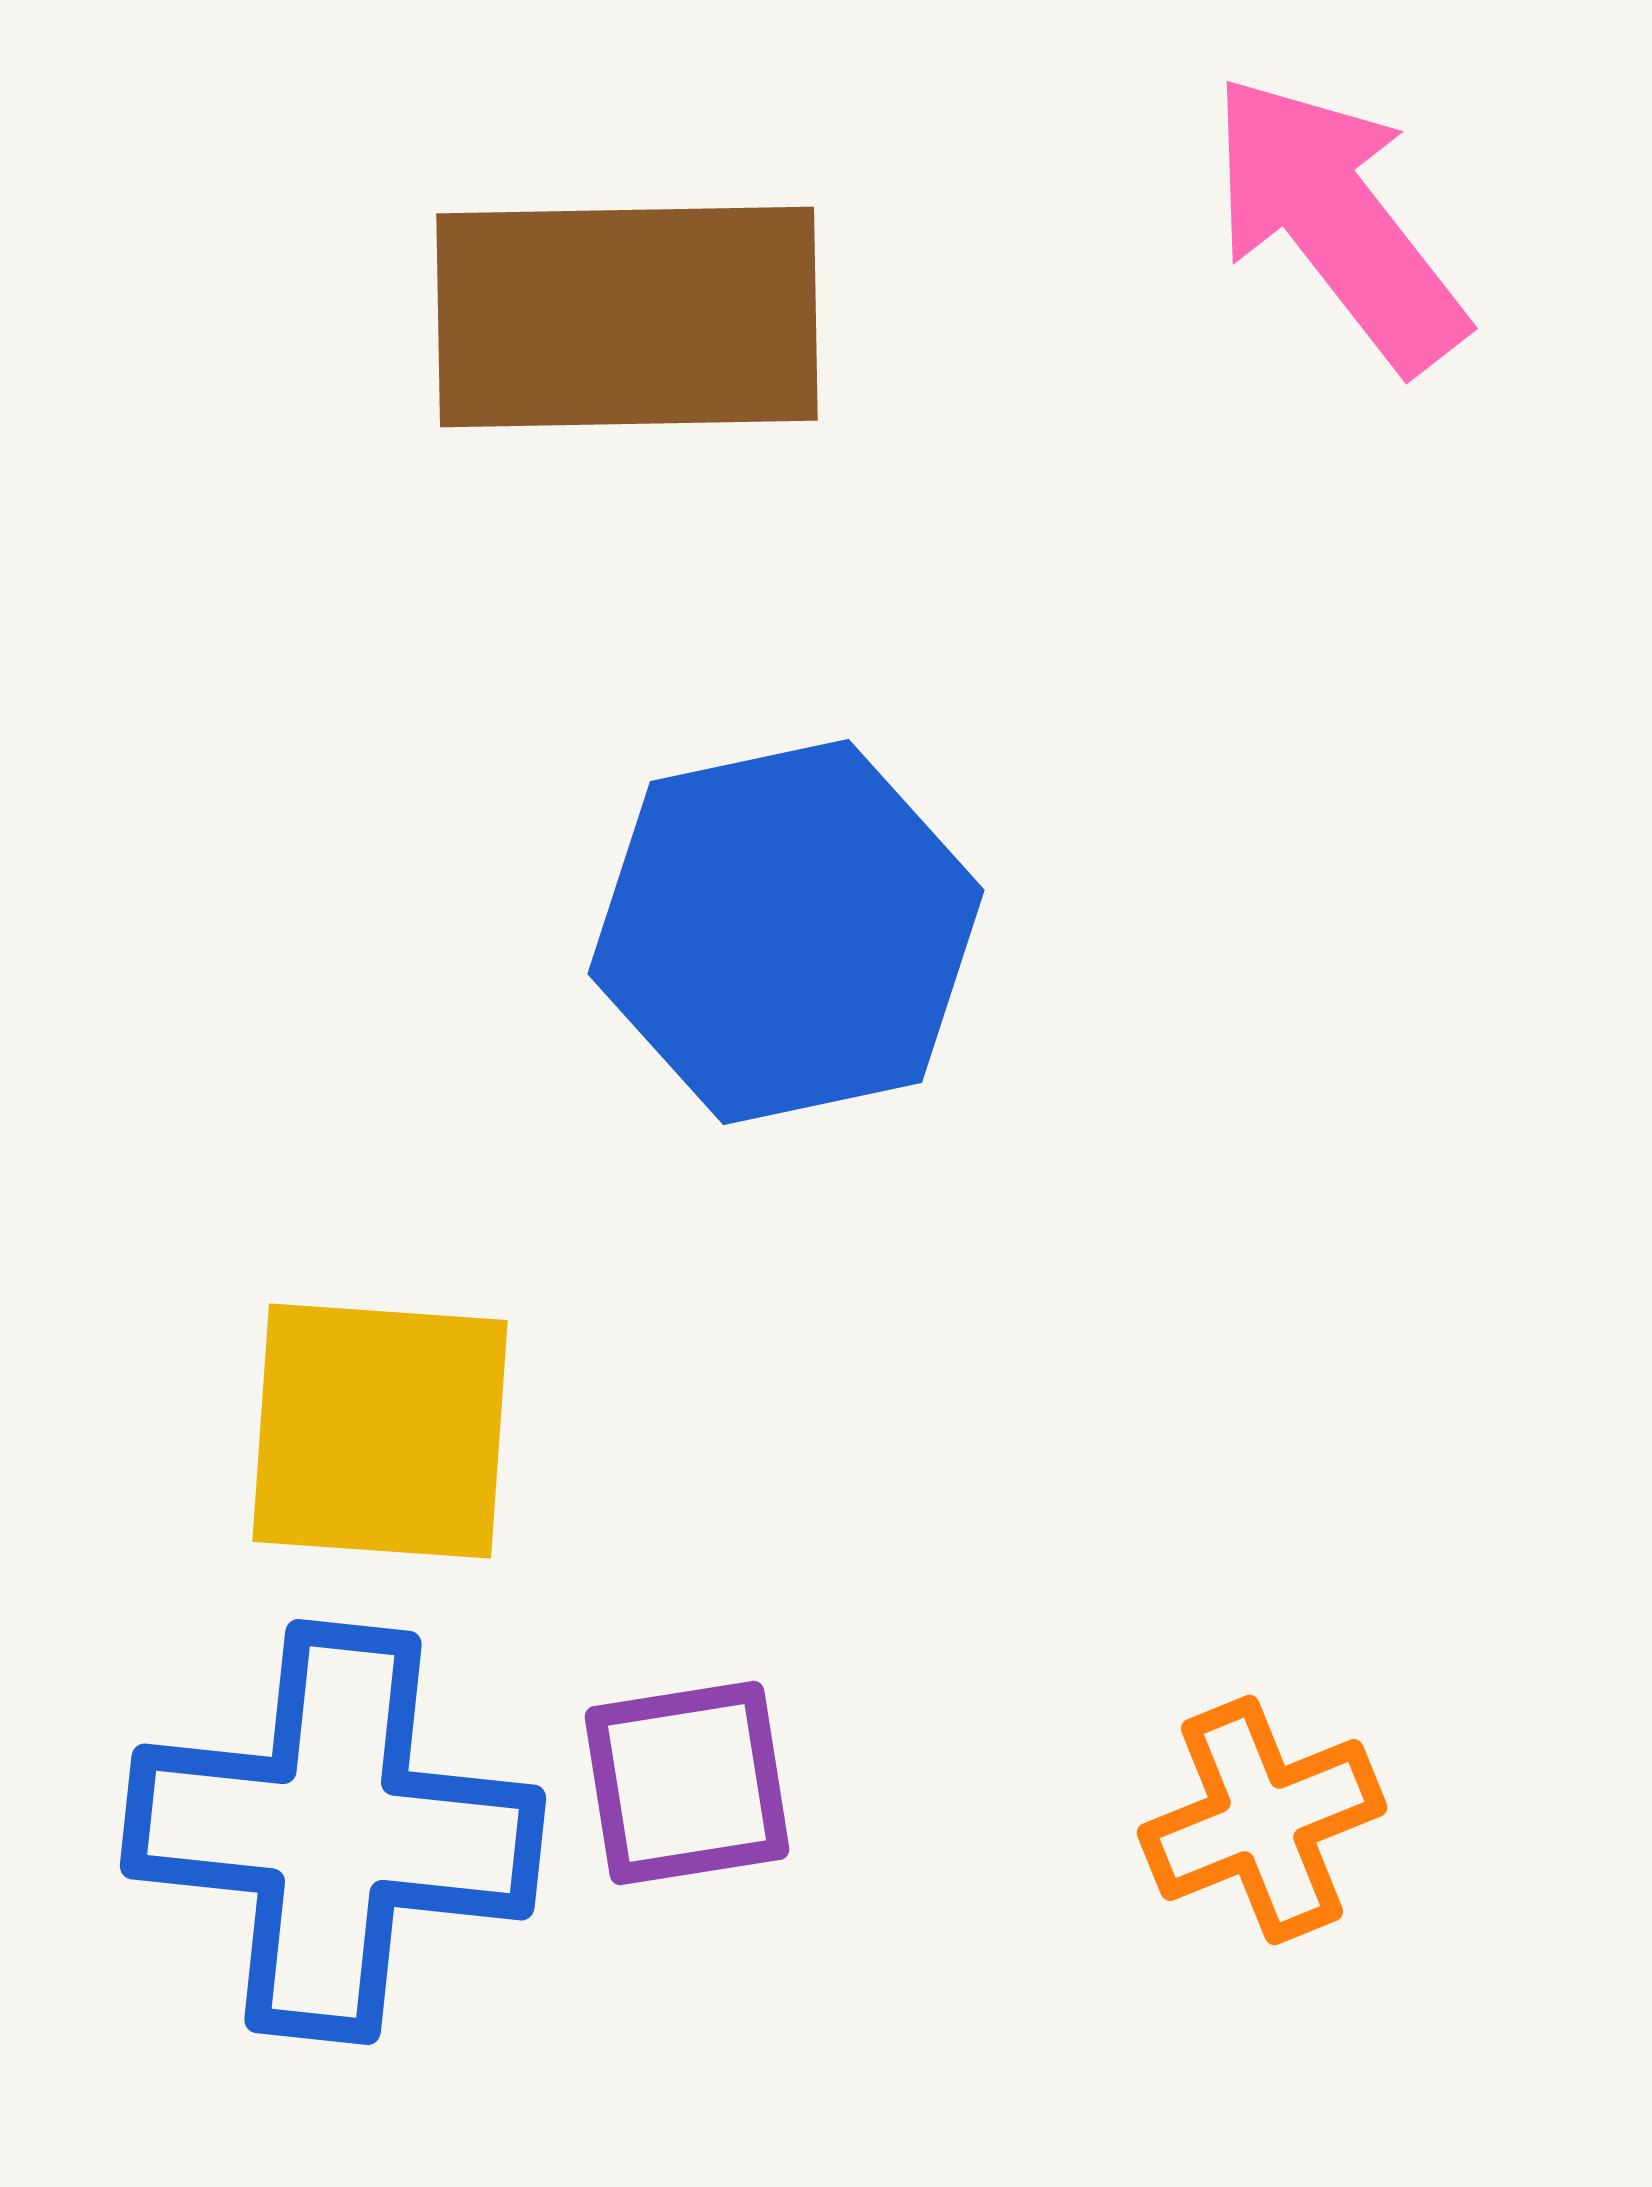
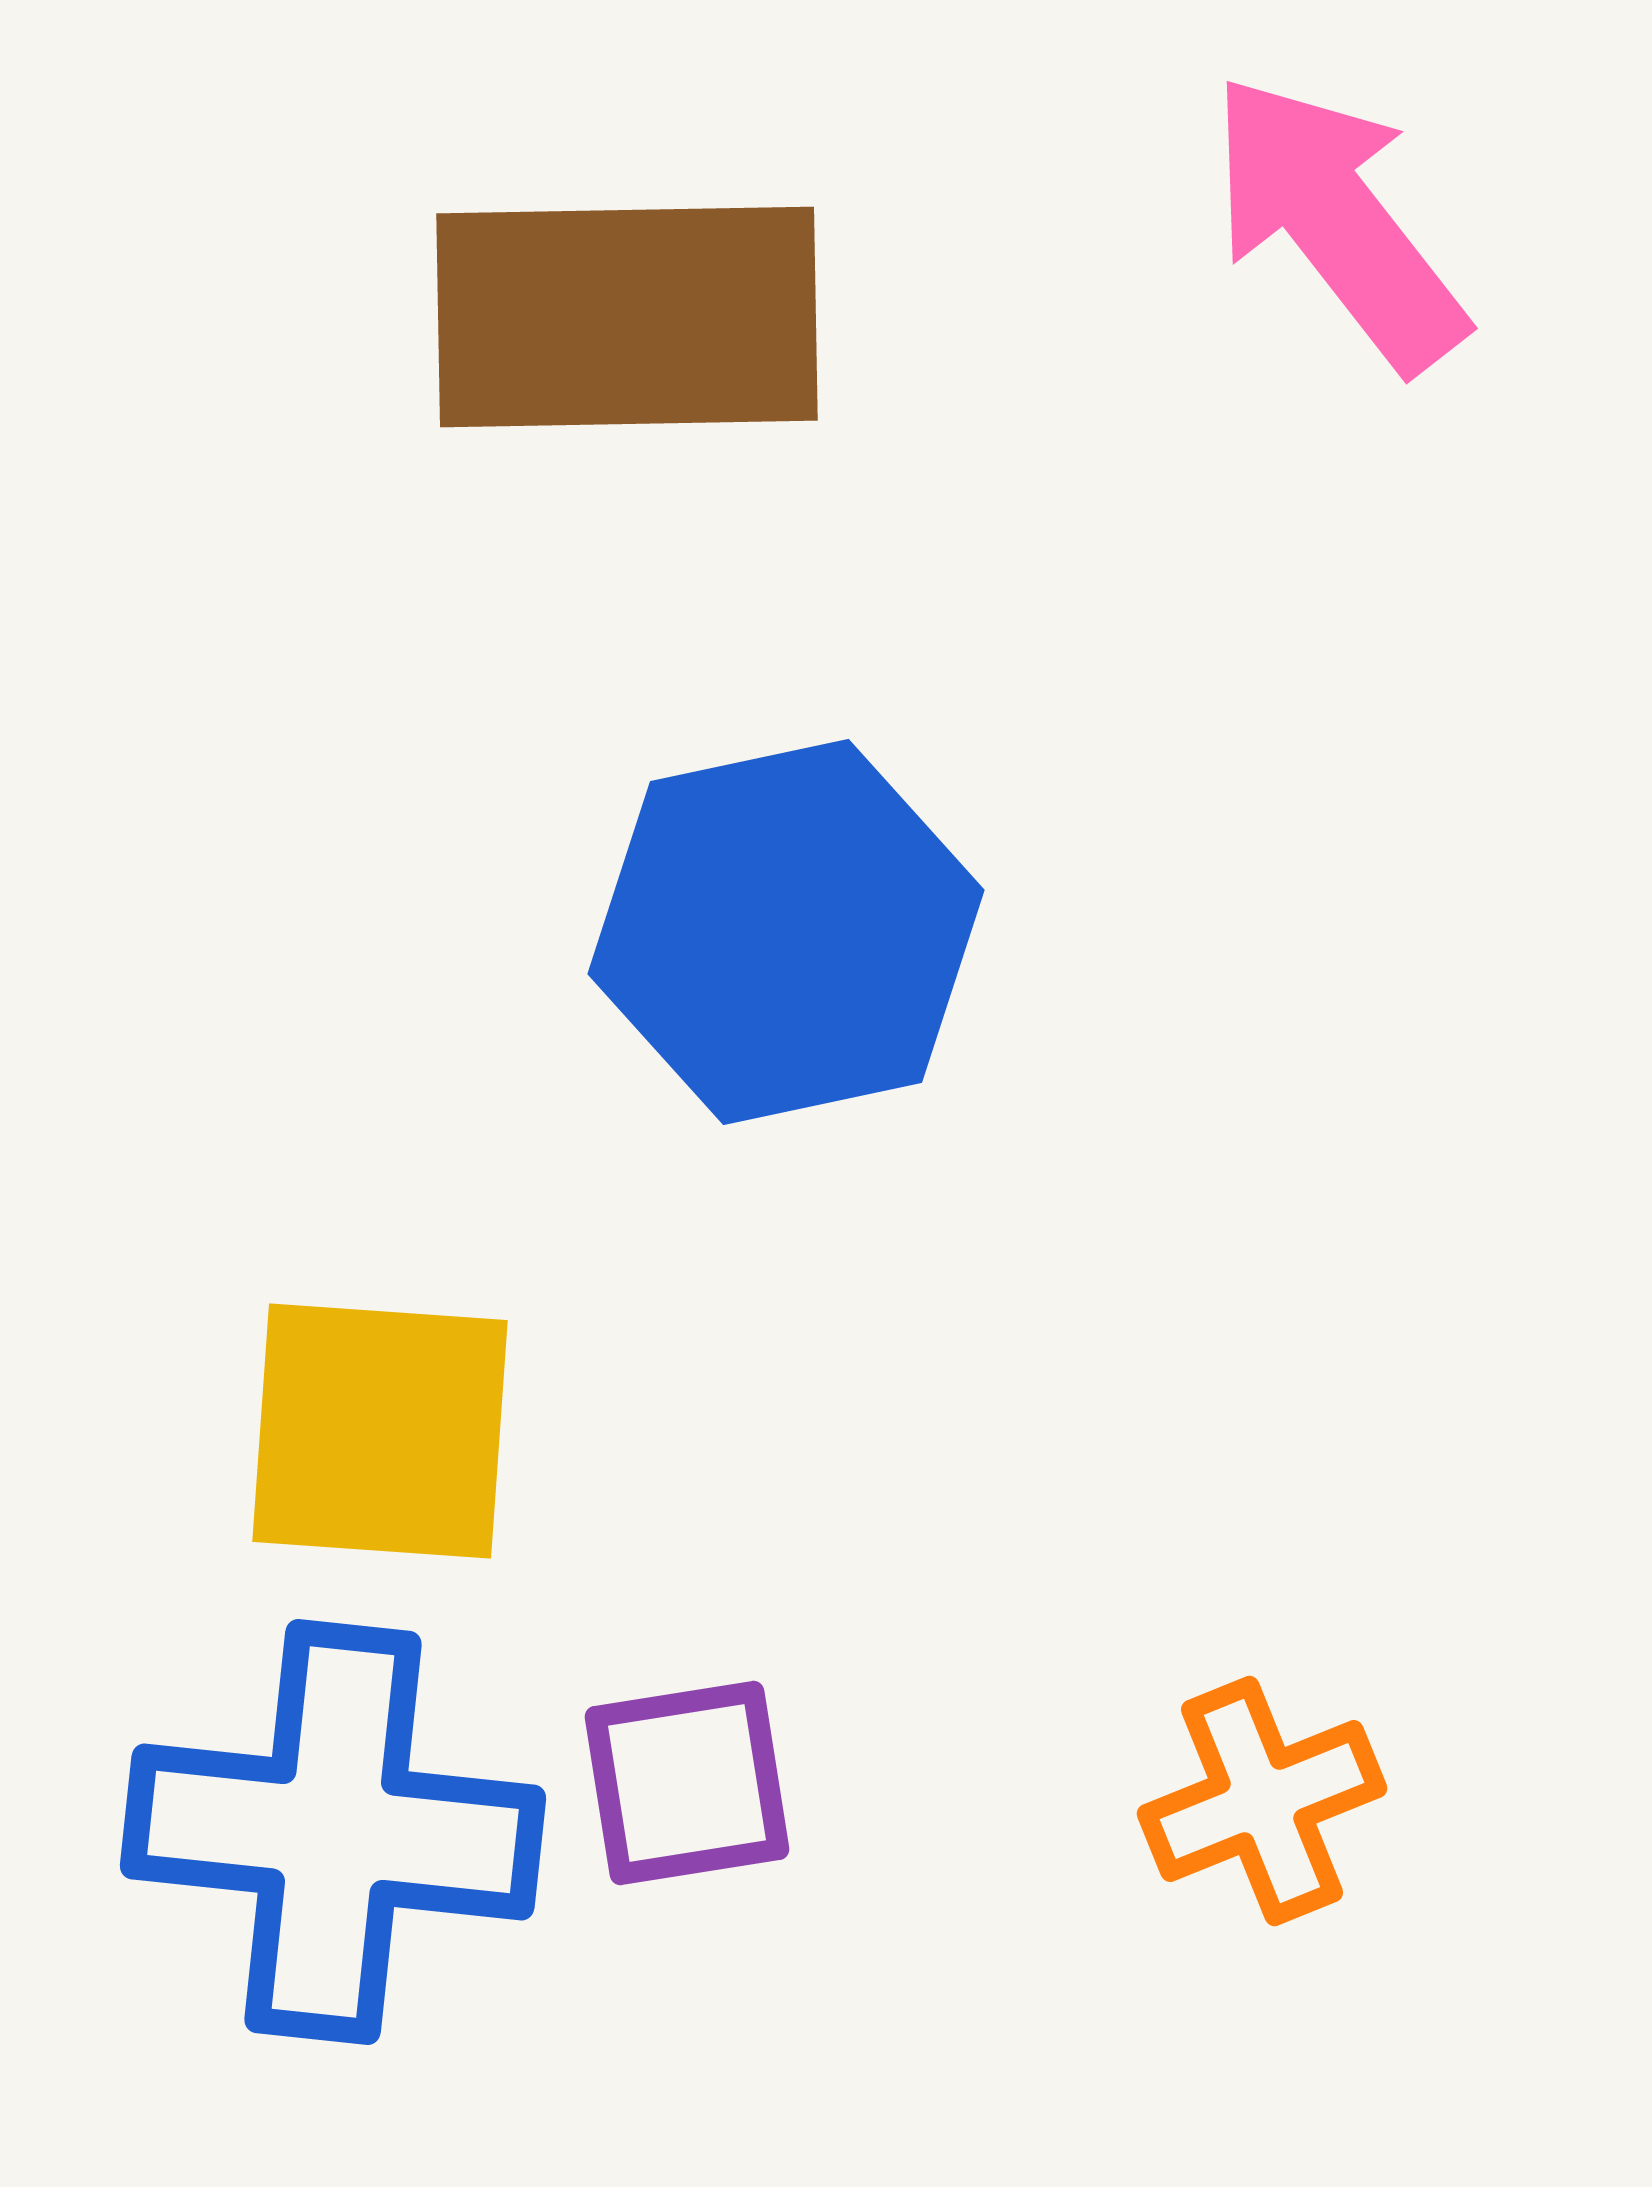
orange cross: moved 19 px up
